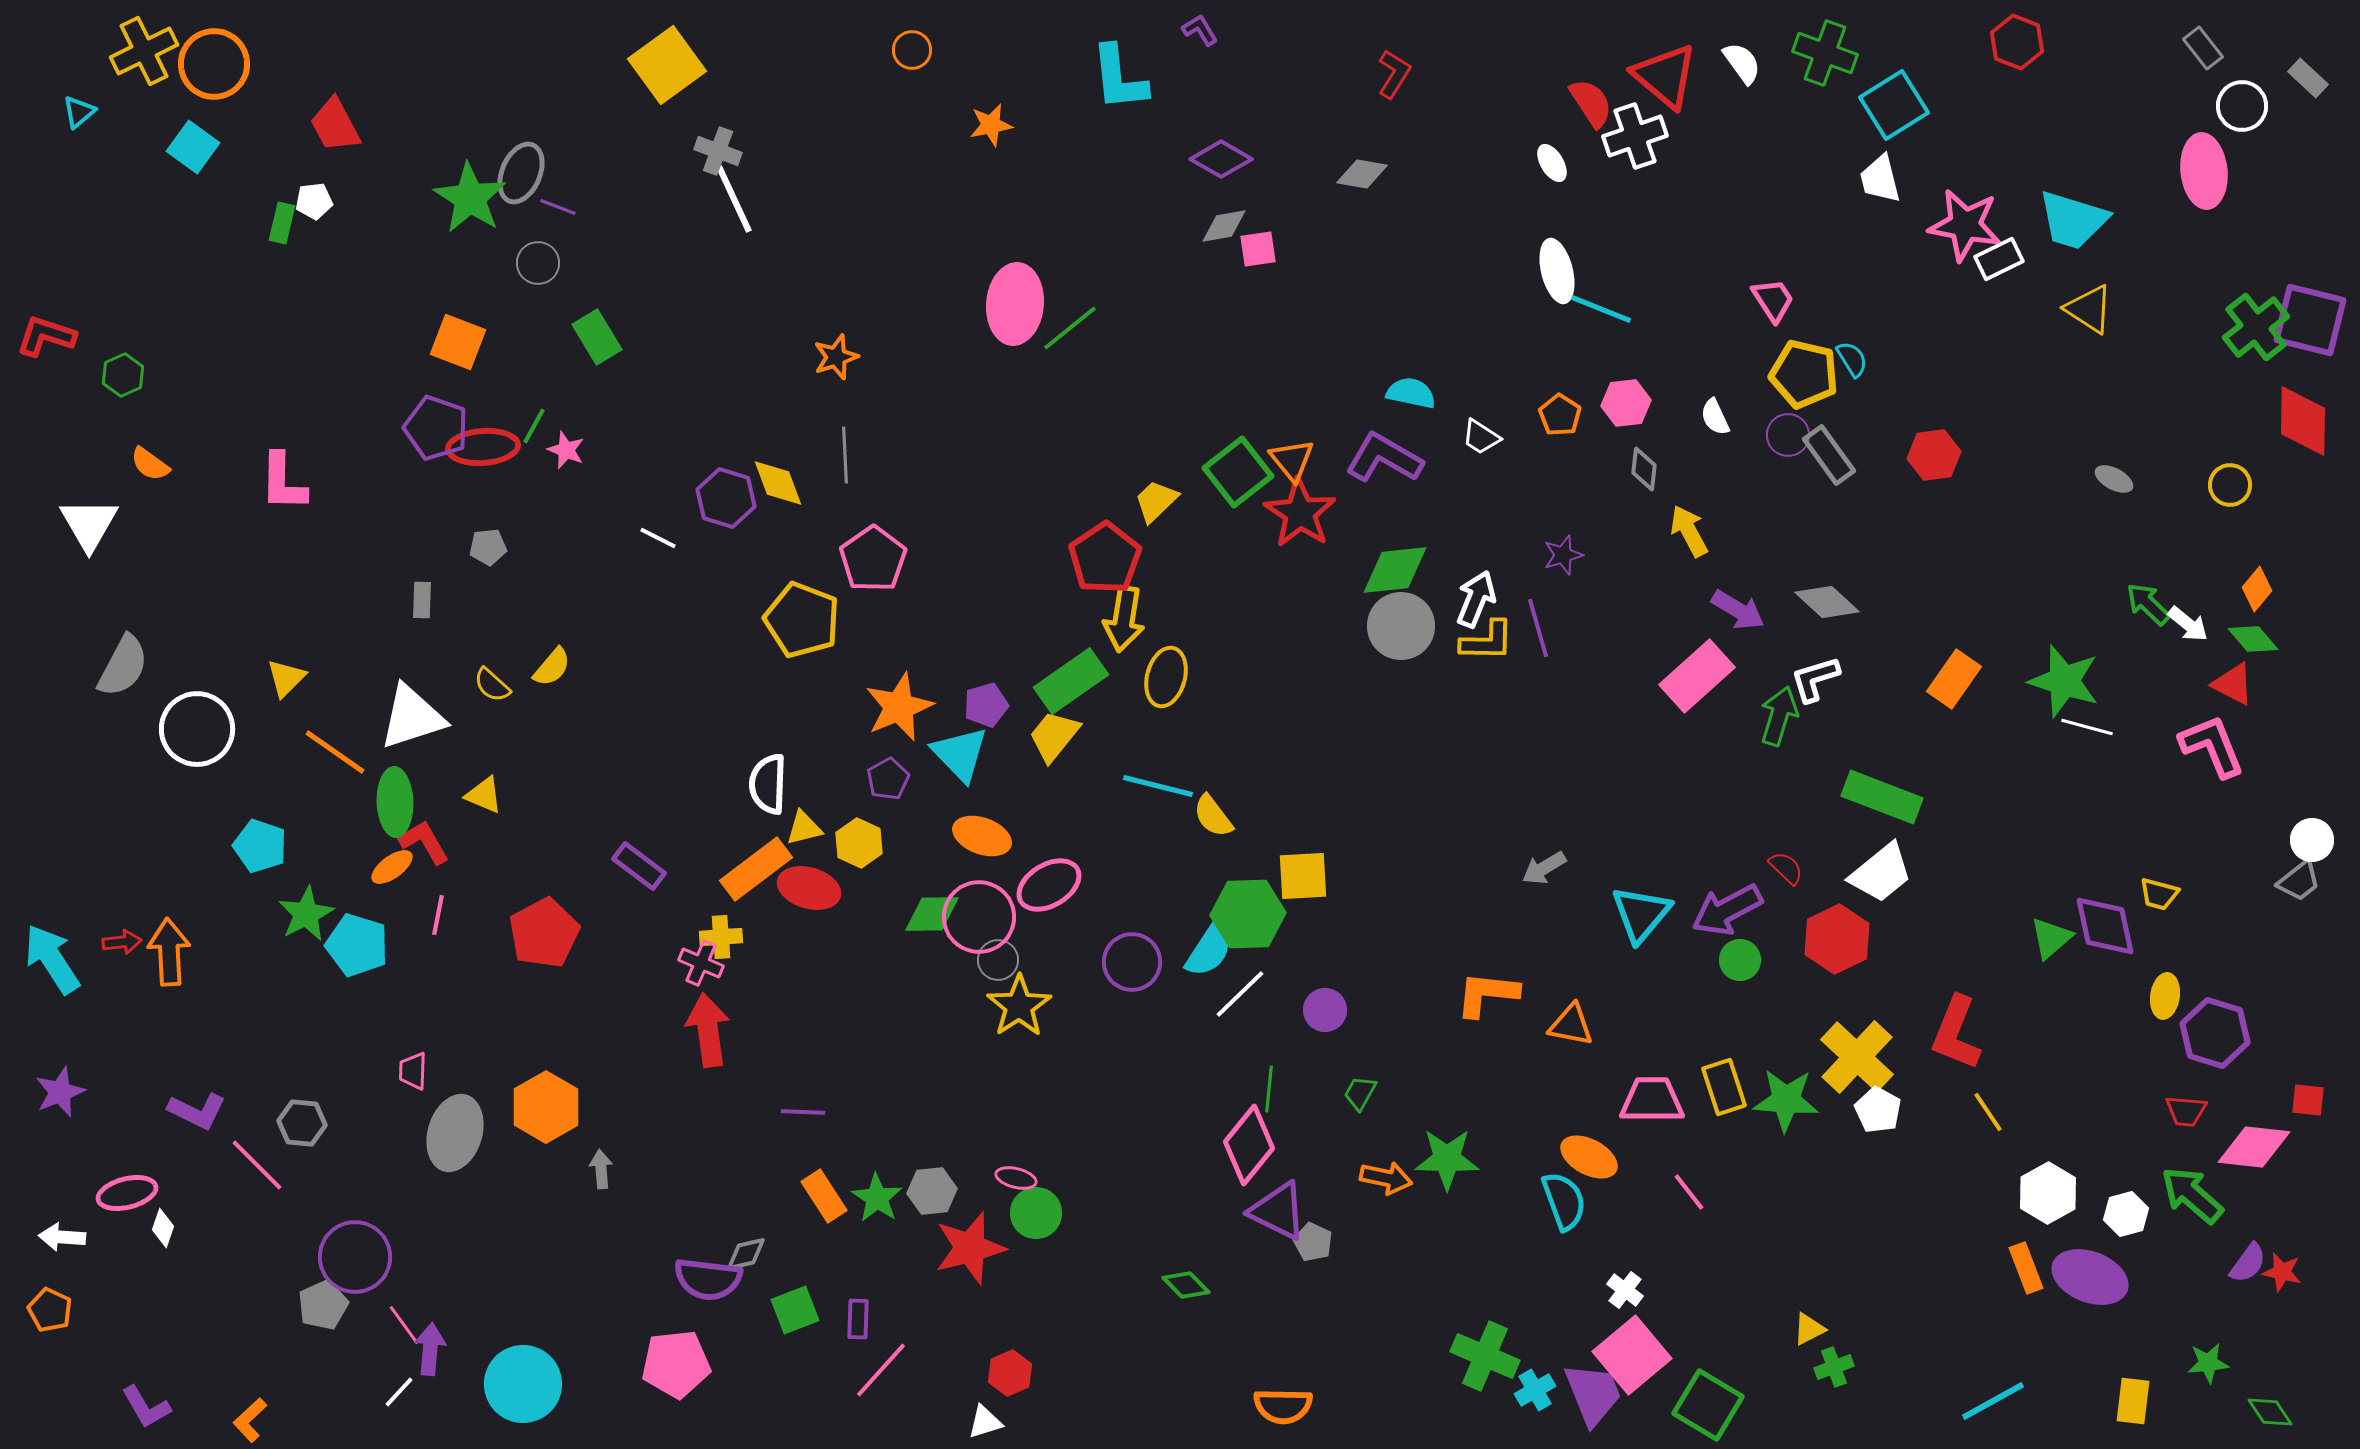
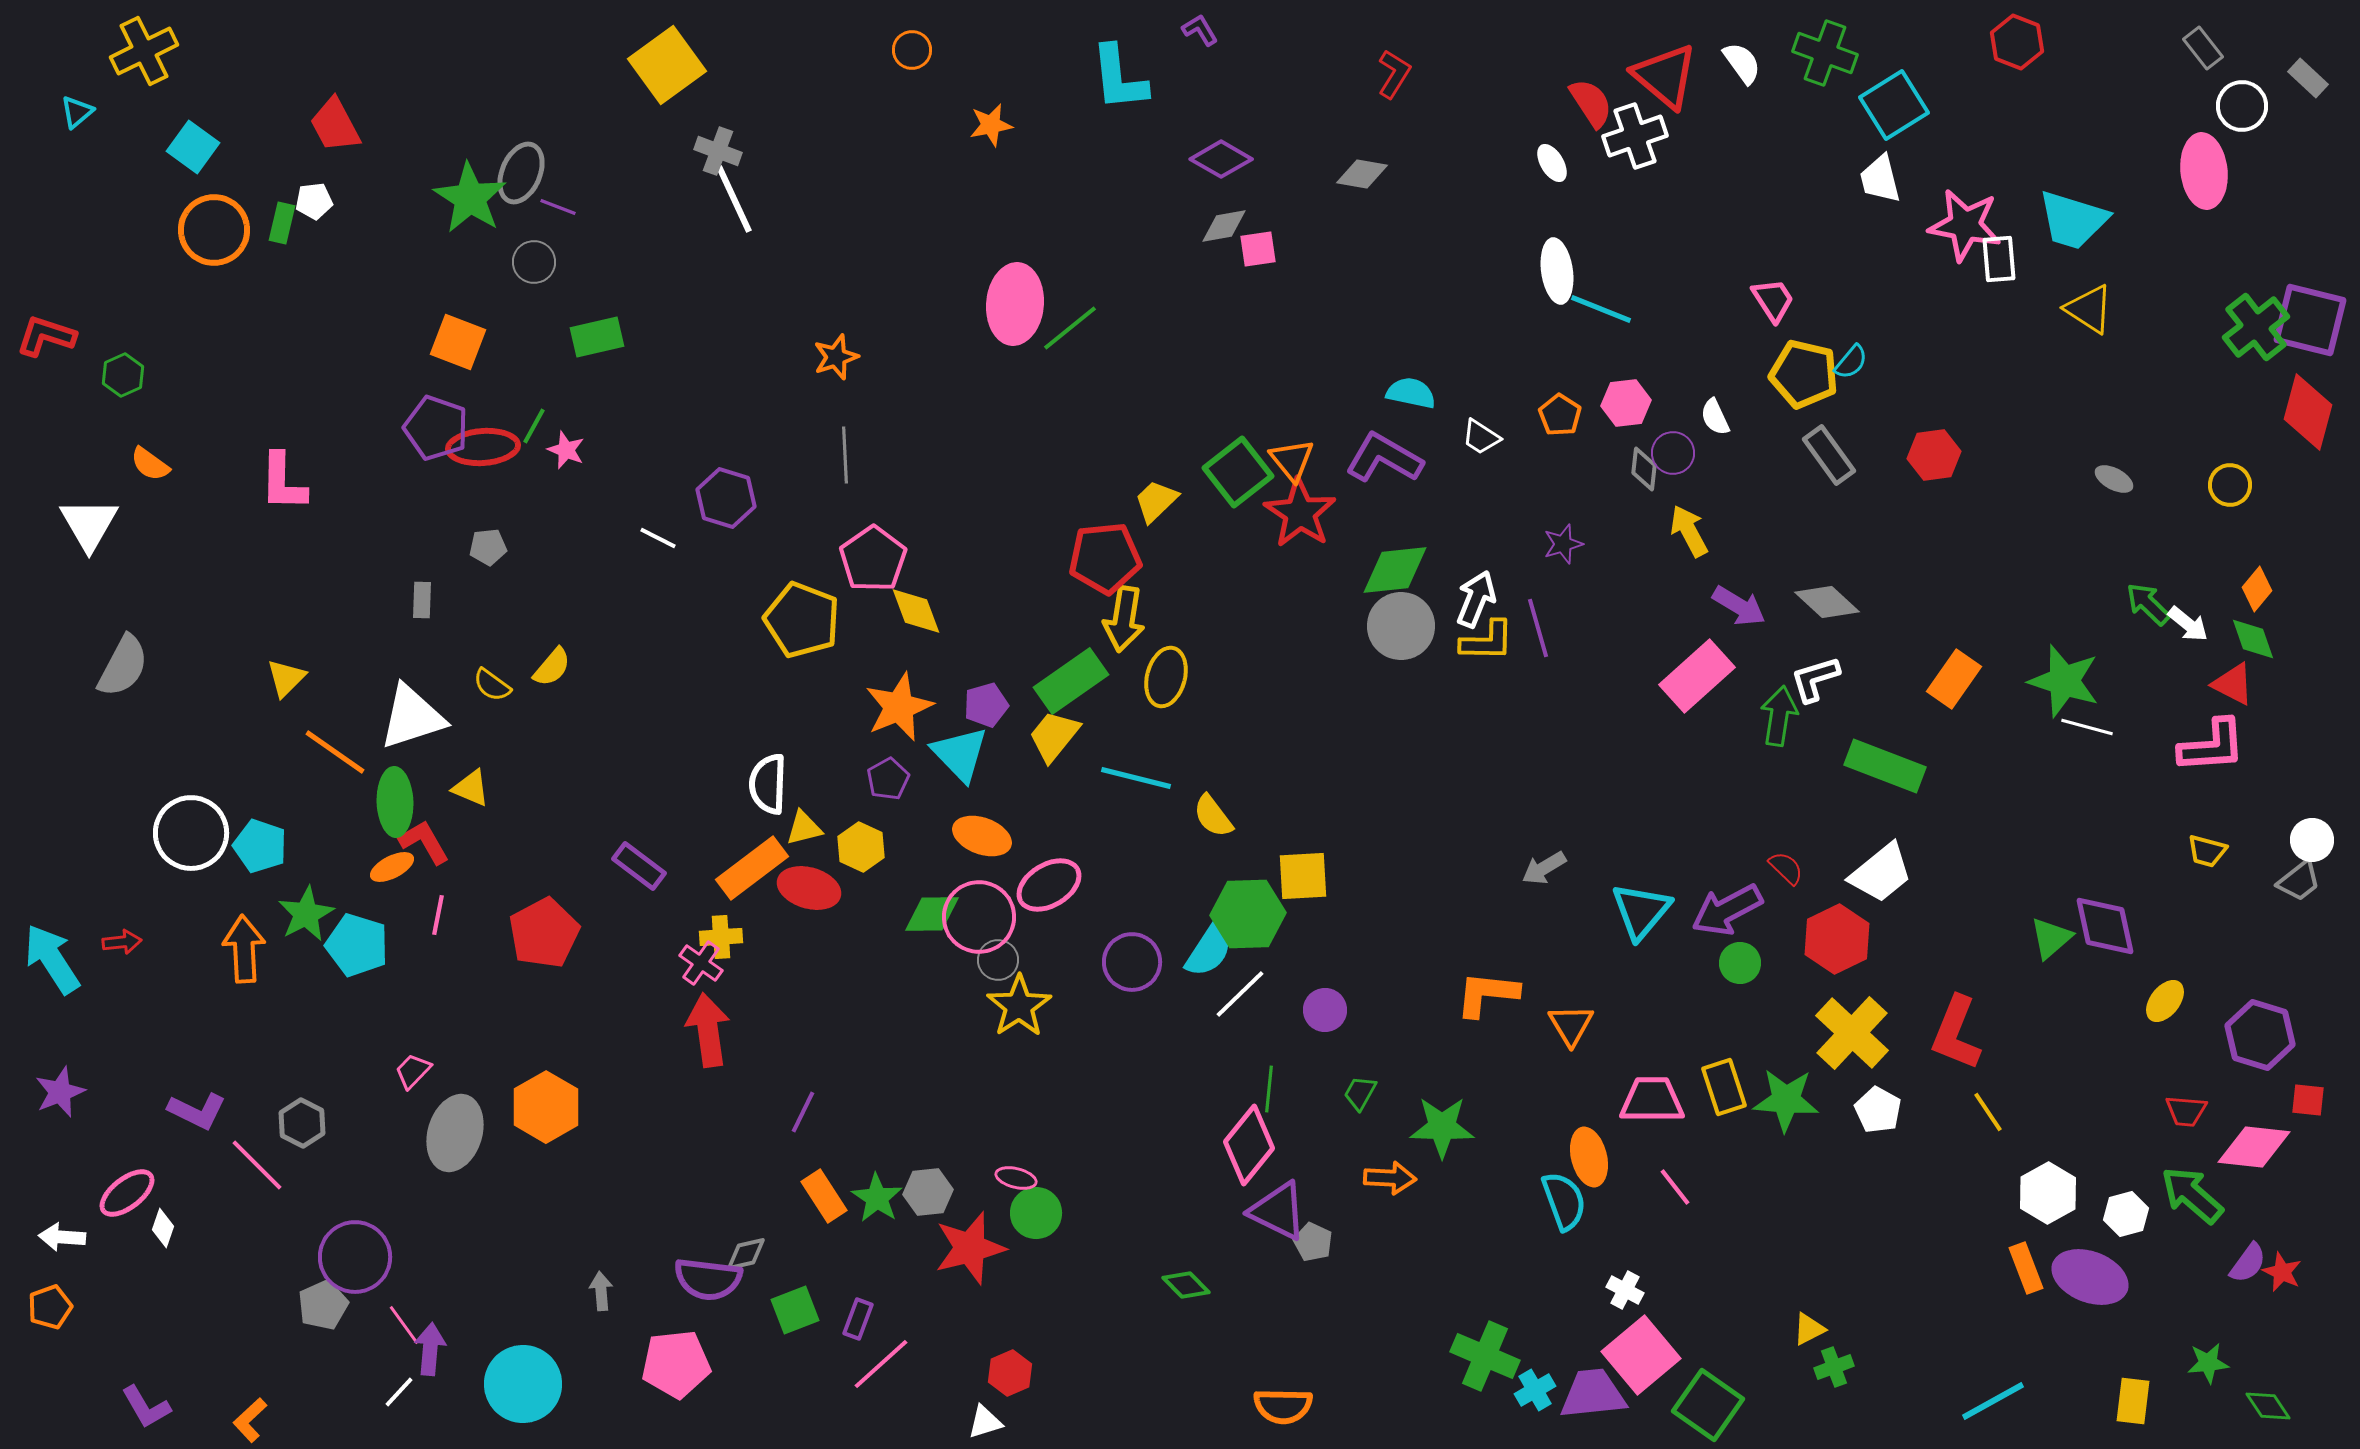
orange circle at (214, 64): moved 166 px down
cyan triangle at (79, 112): moved 2 px left
white rectangle at (1999, 259): rotated 69 degrees counterclockwise
gray circle at (538, 263): moved 4 px left, 1 px up
white ellipse at (1557, 271): rotated 6 degrees clockwise
green rectangle at (597, 337): rotated 72 degrees counterclockwise
cyan semicircle at (1852, 359): moved 1 px left, 3 px down; rotated 72 degrees clockwise
red diamond at (2303, 421): moved 5 px right, 9 px up; rotated 14 degrees clockwise
purple circle at (1788, 435): moved 115 px left, 18 px down
yellow diamond at (778, 483): moved 138 px right, 128 px down
purple star at (1563, 555): moved 11 px up
red pentagon at (1105, 558): rotated 28 degrees clockwise
purple arrow at (1738, 610): moved 1 px right, 4 px up
green diamond at (2253, 639): rotated 21 degrees clockwise
yellow semicircle at (492, 685): rotated 6 degrees counterclockwise
green arrow at (1779, 716): rotated 8 degrees counterclockwise
white circle at (197, 729): moved 6 px left, 104 px down
pink L-shape at (2212, 746): rotated 108 degrees clockwise
cyan line at (1158, 786): moved 22 px left, 8 px up
yellow triangle at (484, 795): moved 13 px left, 7 px up
green rectangle at (1882, 797): moved 3 px right, 31 px up
yellow hexagon at (859, 843): moved 2 px right, 4 px down
orange ellipse at (392, 867): rotated 9 degrees clockwise
orange rectangle at (756, 869): moved 4 px left, 1 px up
yellow trapezoid at (2159, 894): moved 48 px right, 43 px up
cyan triangle at (1641, 914): moved 3 px up
orange arrow at (169, 952): moved 75 px right, 3 px up
green circle at (1740, 960): moved 3 px down
pink cross at (701, 963): rotated 12 degrees clockwise
yellow ellipse at (2165, 996): moved 5 px down; rotated 30 degrees clockwise
orange triangle at (1571, 1025): rotated 48 degrees clockwise
purple hexagon at (2215, 1033): moved 45 px right, 2 px down
yellow cross at (1857, 1057): moved 5 px left, 24 px up
pink trapezoid at (413, 1071): rotated 42 degrees clockwise
purple line at (803, 1112): rotated 66 degrees counterclockwise
gray hexagon at (302, 1123): rotated 21 degrees clockwise
orange ellipse at (1589, 1157): rotated 48 degrees clockwise
green star at (1447, 1159): moved 5 px left, 32 px up
gray arrow at (601, 1169): moved 122 px down
orange arrow at (1386, 1178): moved 4 px right; rotated 9 degrees counterclockwise
gray hexagon at (932, 1191): moved 4 px left, 1 px down
pink line at (1689, 1192): moved 14 px left, 5 px up
pink ellipse at (127, 1193): rotated 24 degrees counterclockwise
red star at (2282, 1272): rotated 12 degrees clockwise
white cross at (1625, 1290): rotated 9 degrees counterclockwise
orange pentagon at (50, 1310): moved 3 px up; rotated 27 degrees clockwise
purple rectangle at (858, 1319): rotated 18 degrees clockwise
pink square at (1632, 1355): moved 9 px right
pink line at (881, 1370): moved 6 px up; rotated 6 degrees clockwise
purple trapezoid at (1593, 1394): rotated 74 degrees counterclockwise
green square at (1708, 1405): rotated 4 degrees clockwise
green diamond at (2270, 1412): moved 2 px left, 6 px up
